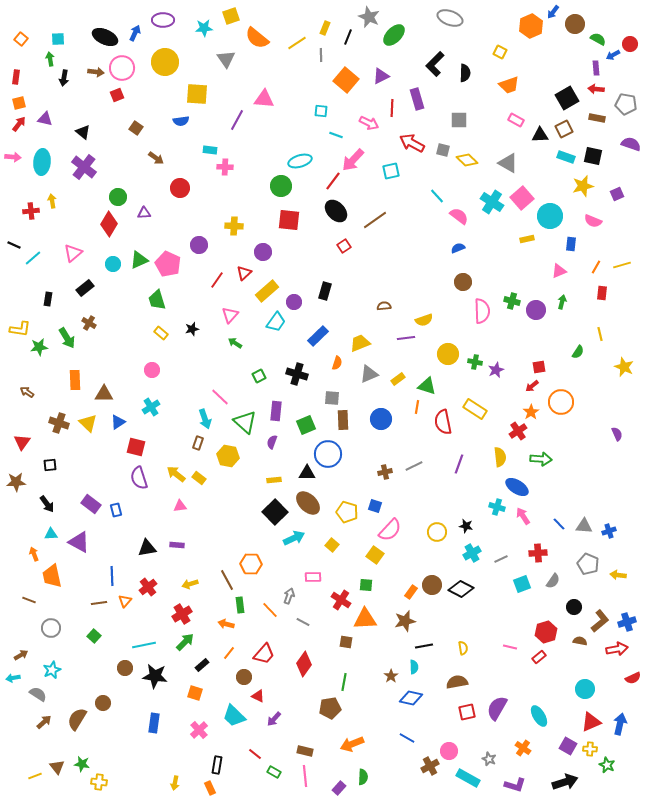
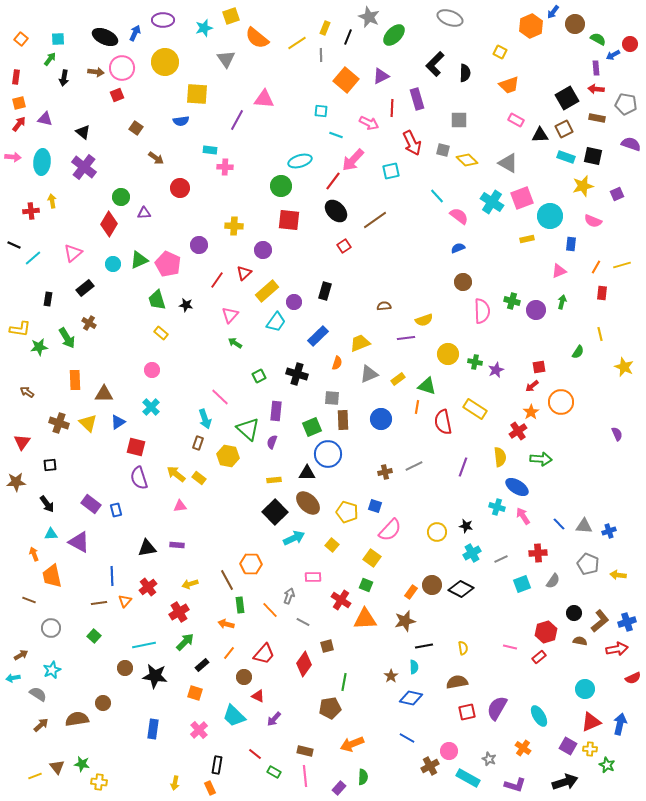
cyan star at (204, 28): rotated 12 degrees counterclockwise
green arrow at (50, 59): rotated 48 degrees clockwise
red arrow at (412, 143): rotated 145 degrees counterclockwise
green circle at (118, 197): moved 3 px right
pink square at (522, 198): rotated 20 degrees clockwise
purple circle at (263, 252): moved 2 px up
black star at (192, 329): moved 6 px left, 24 px up; rotated 24 degrees clockwise
cyan cross at (151, 407): rotated 12 degrees counterclockwise
green triangle at (245, 422): moved 3 px right, 7 px down
green square at (306, 425): moved 6 px right, 2 px down
purple line at (459, 464): moved 4 px right, 3 px down
yellow square at (375, 555): moved 3 px left, 3 px down
green square at (366, 585): rotated 16 degrees clockwise
black circle at (574, 607): moved 6 px down
red cross at (182, 614): moved 3 px left, 2 px up
brown square at (346, 642): moved 19 px left, 4 px down; rotated 24 degrees counterclockwise
brown semicircle at (77, 719): rotated 50 degrees clockwise
brown arrow at (44, 722): moved 3 px left, 3 px down
blue rectangle at (154, 723): moved 1 px left, 6 px down
